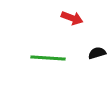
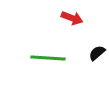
black semicircle: rotated 24 degrees counterclockwise
